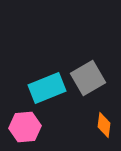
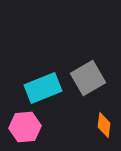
cyan rectangle: moved 4 px left
